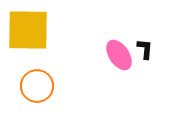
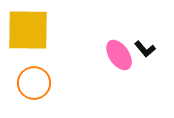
black L-shape: rotated 135 degrees clockwise
orange circle: moved 3 px left, 3 px up
